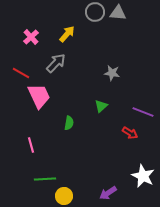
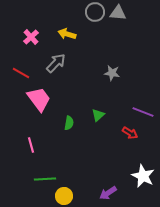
yellow arrow: rotated 114 degrees counterclockwise
pink trapezoid: moved 3 px down; rotated 12 degrees counterclockwise
green triangle: moved 3 px left, 9 px down
